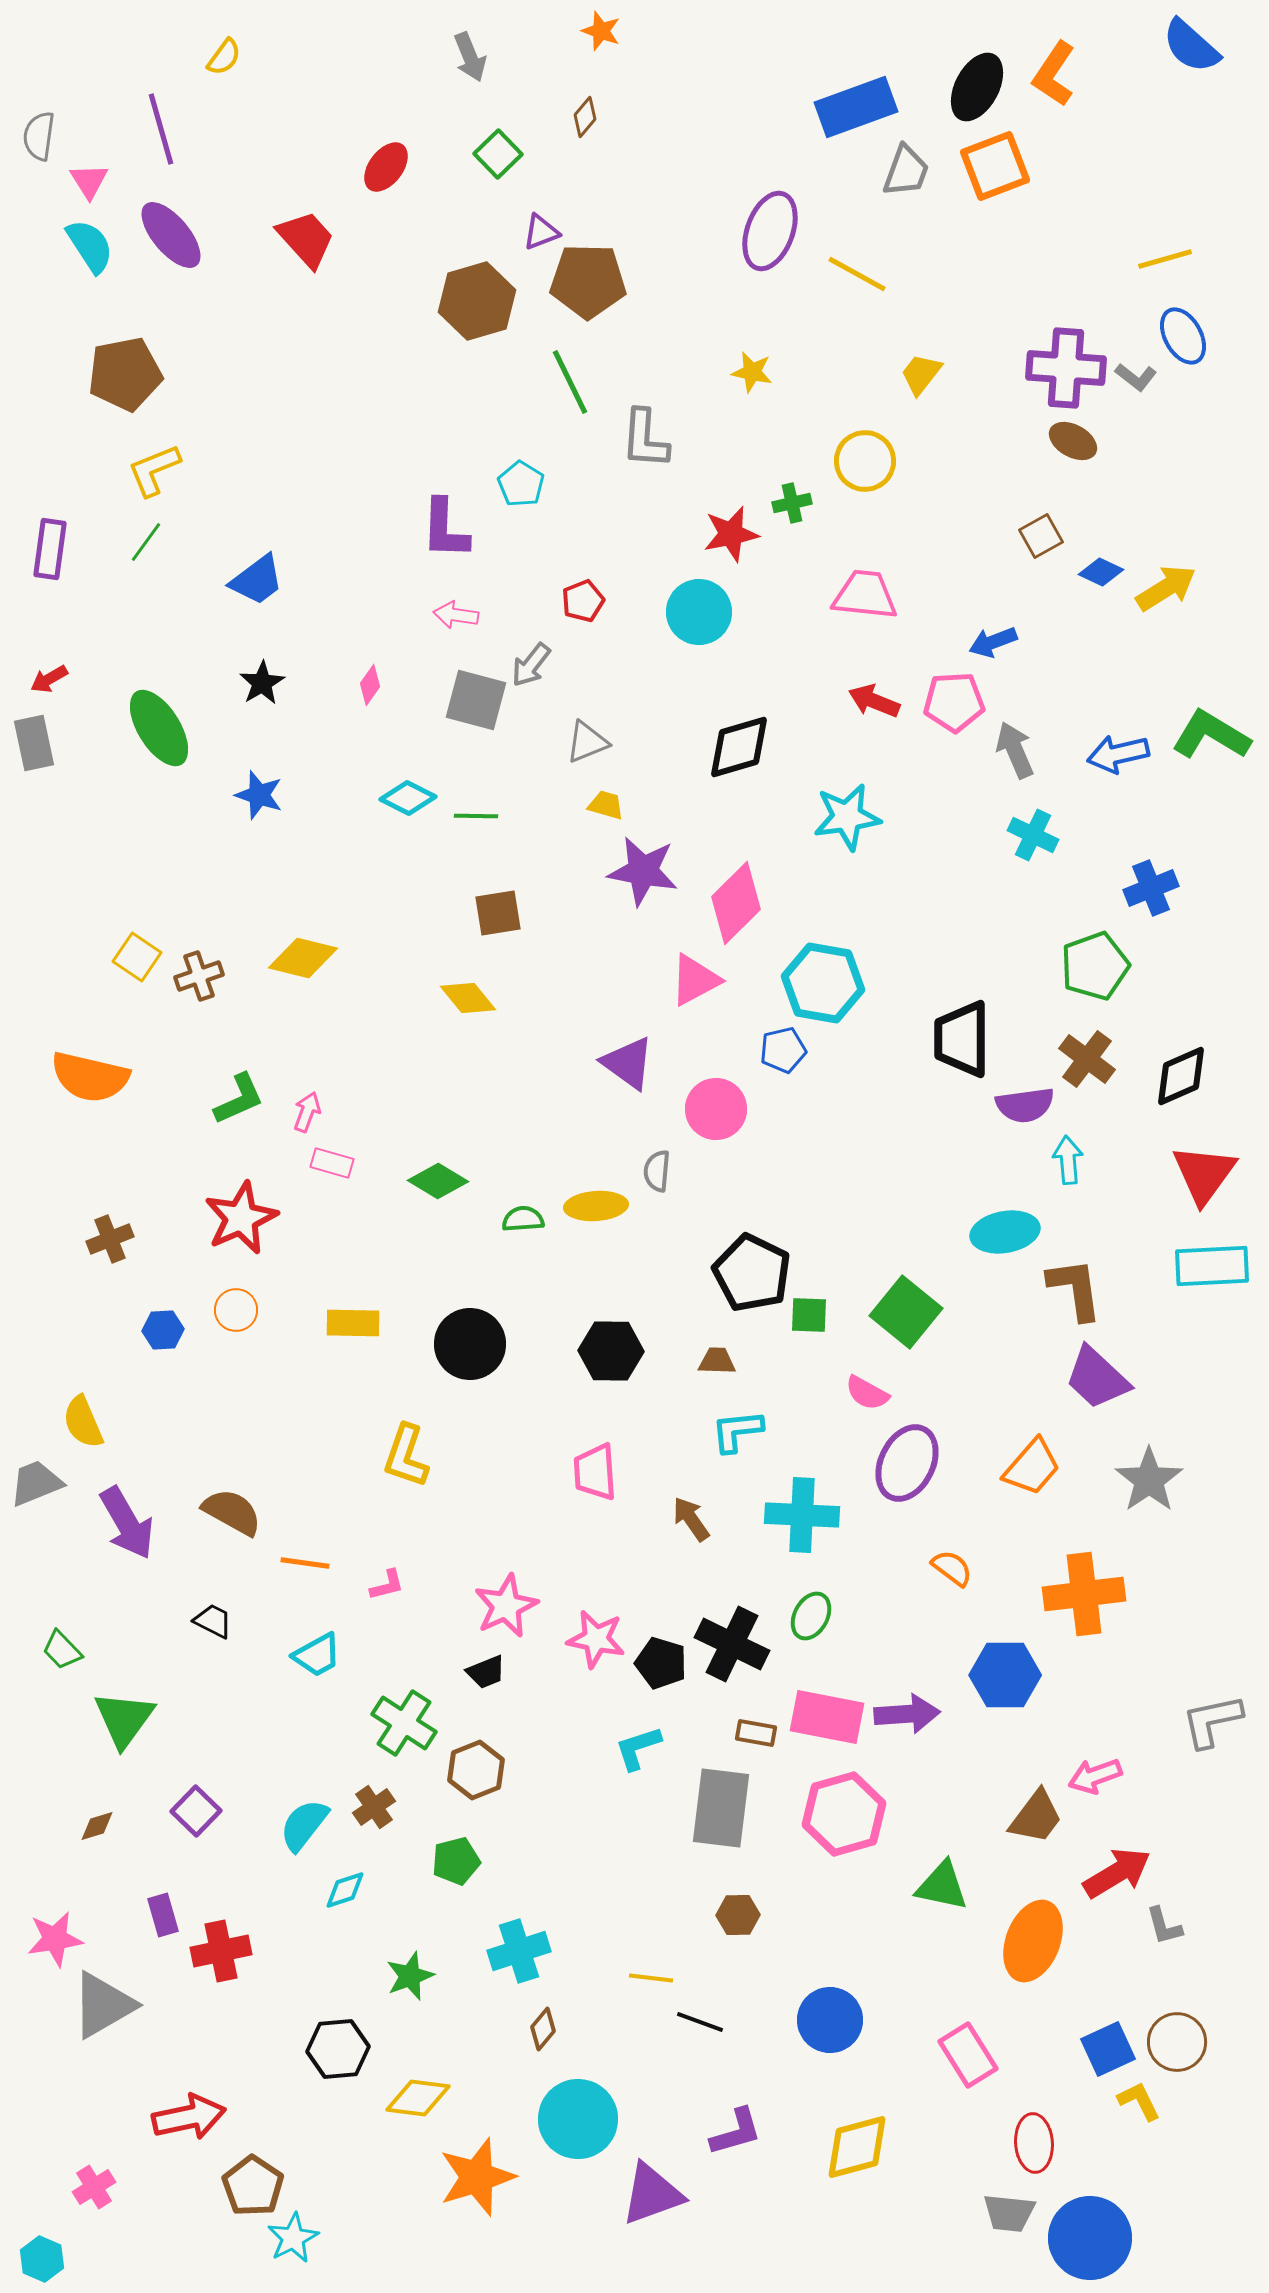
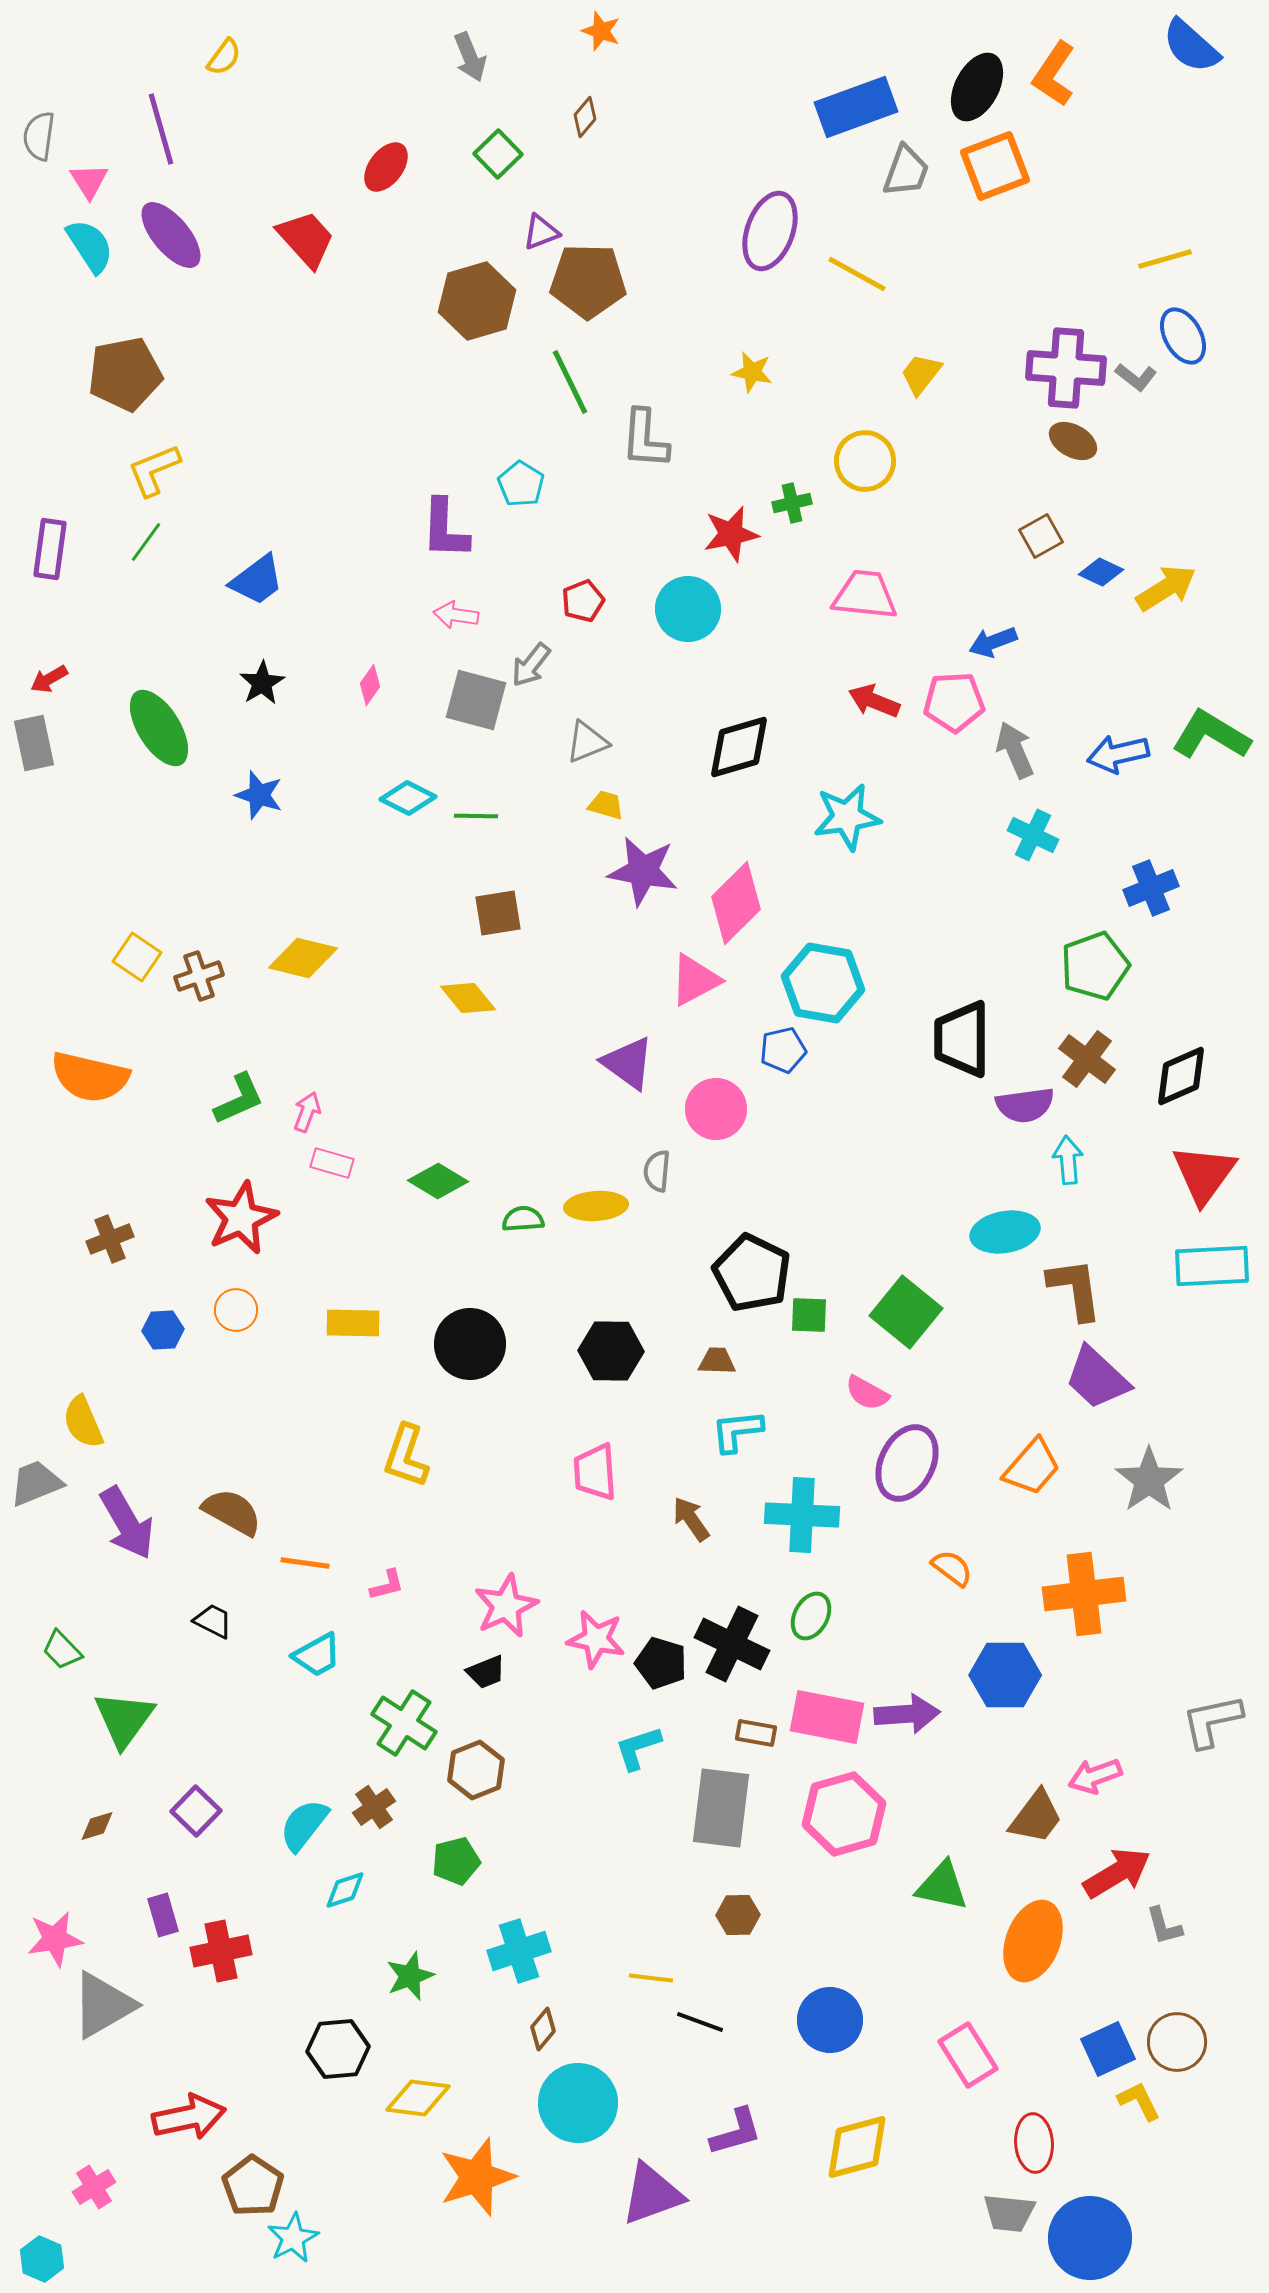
cyan circle at (699, 612): moved 11 px left, 3 px up
cyan circle at (578, 2119): moved 16 px up
